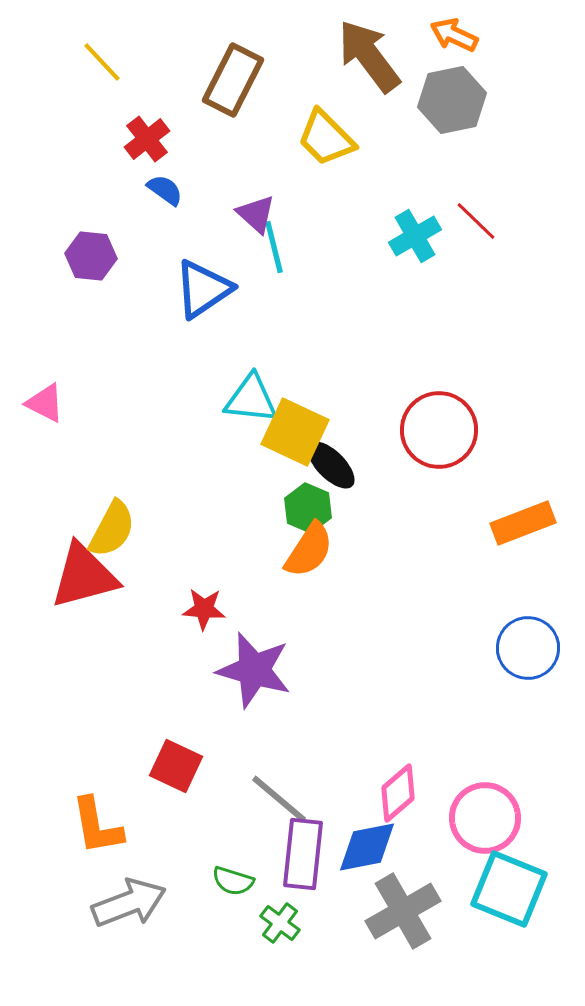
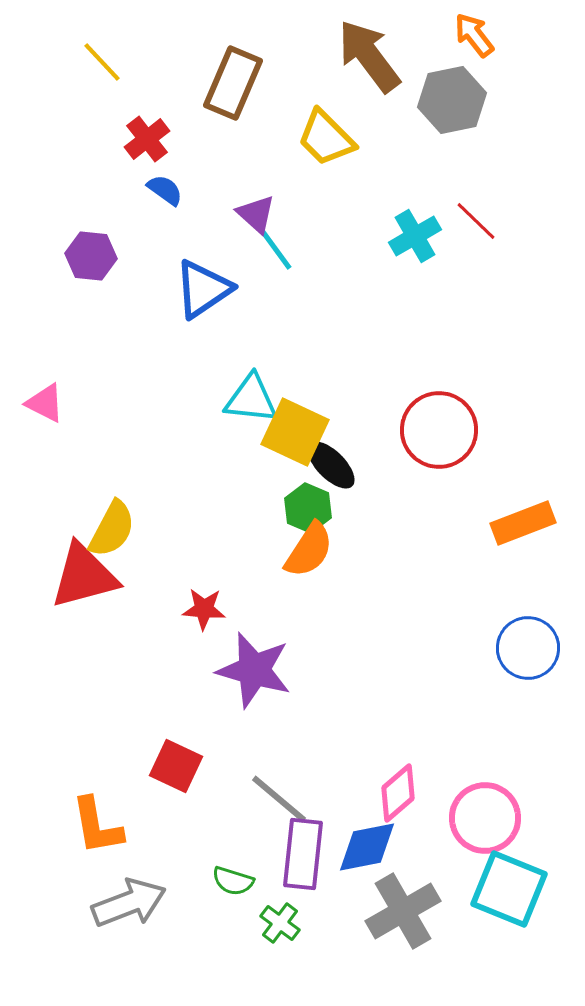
orange arrow: moved 20 px right; rotated 27 degrees clockwise
brown rectangle: moved 3 px down; rotated 4 degrees counterclockwise
cyan line: rotated 22 degrees counterclockwise
